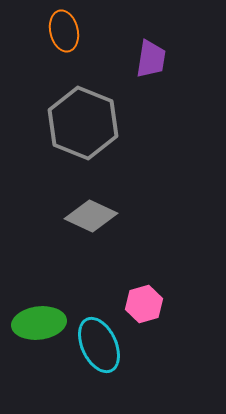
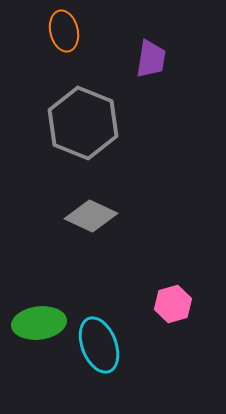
pink hexagon: moved 29 px right
cyan ellipse: rotated 4 degrees clockwise
